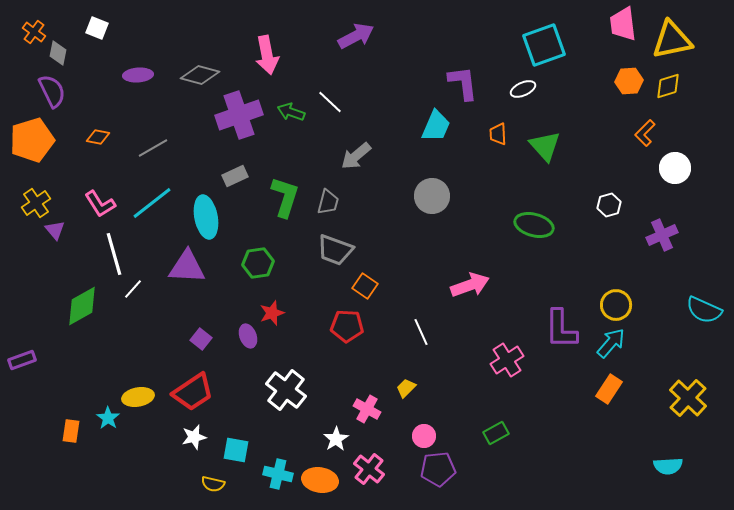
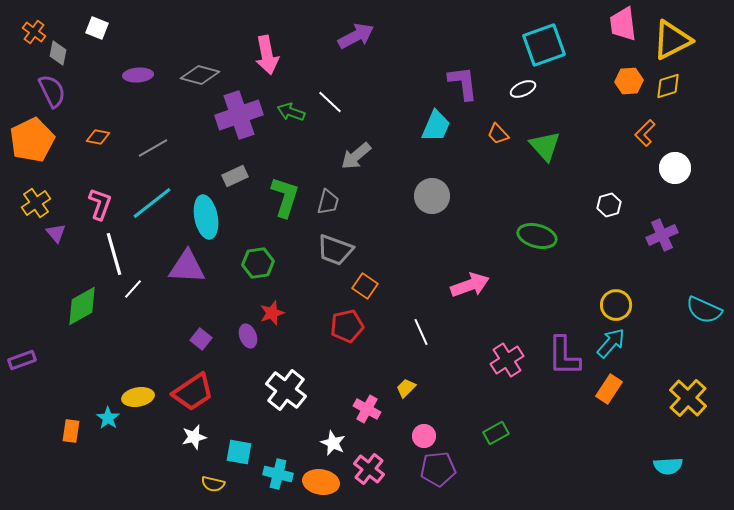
yellow triangle at (672, 40): rotated 15 degrees counterclockwise
orange trapezoid at (498, 134): rotated 40 degrees counterclockwise
orange pentagon at (32, 140): rotated 9 degrees counterclockwise
pink L-shape at (100, 204): rotated 128 degrees counterclockwise
green ellipse at (534, 225): moved 3 px right, 11 px down
purple triangle at (55, 230): moved 1 px right, 3 px down
red pentagon at (347, 326): rotated 16 degrees counterclockwise
purple L-shape at (561, 329): moved 3 px right, 27 px down
white star at (336, 439): moved 3 px left, 4 px down; rotated 15 degrees counterclockwise
cyan square at (236, 450): moved 3 px right, 2 px down
orange ellipse at (320, 480): moved 1 px right, 2 px down
